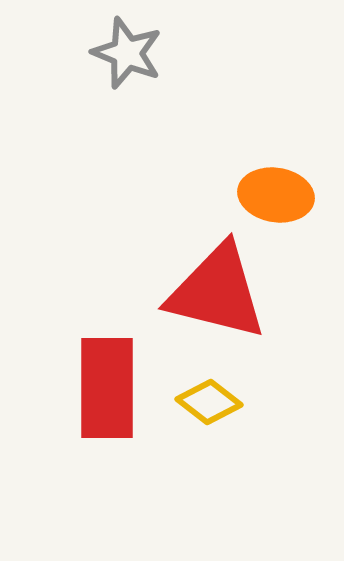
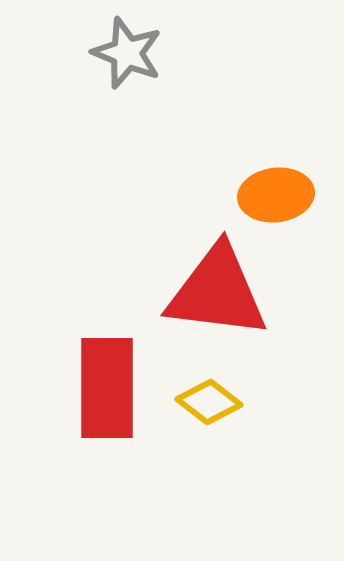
orange ellipse: rotated 16 degrees counterclockwise
red triangle: rotated 7 degrees counterclockwise
